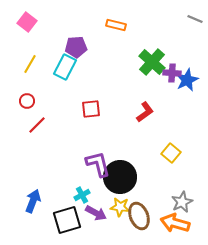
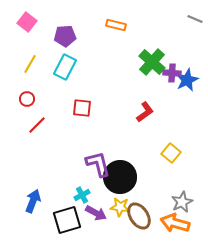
purple pentagon: moved 11 px left, 11 px up
red circle: moved 2 px up
red square: moved 9 px left, 1 px up; rotated 12 degrees clockwise
brown ellipse: rotated 12 degrees counterclockwise
